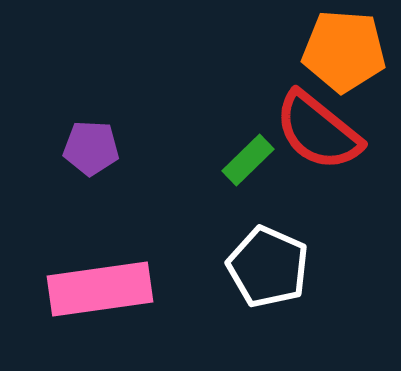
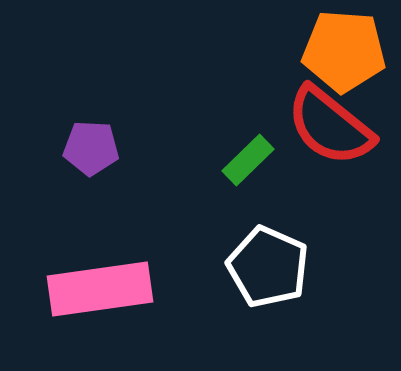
red semicircle: moved 12 px right, 5 px up
